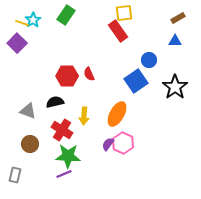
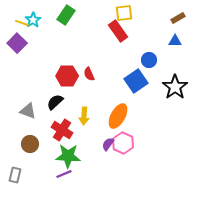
black semicircle: rotated 30 degrees counterclockwise
orange ellipse: moved 1 px right, 2 px down
